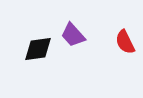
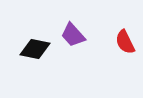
black diamond: moved 3 px left; rotated 20 degrees clockwise
